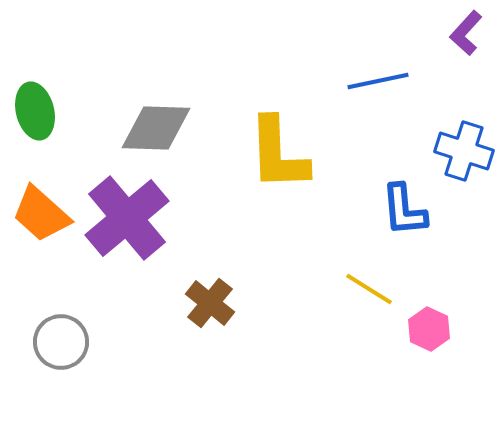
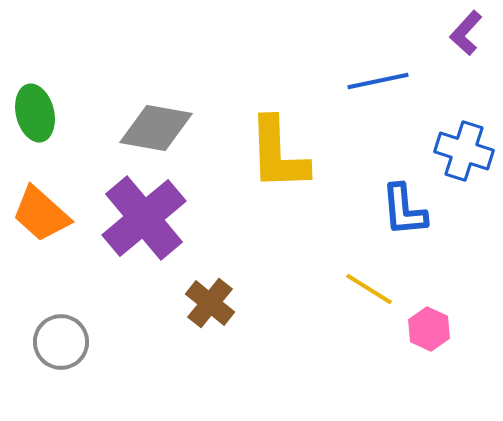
green ellipse: moved 2 px down
gray diamond: rotated 8 degrees clockwise
purple cross: moved 17 px right
